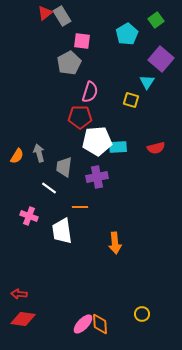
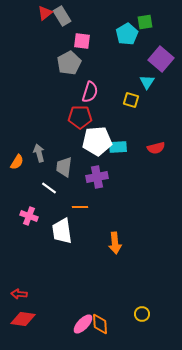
green square: moved 11 px left, 2 px down; rotated 28 degrees clockwise
orange semicircle: moved 6 px down
